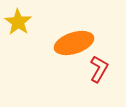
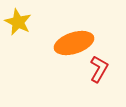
yellow star: rotated 8 degrees counterclockwise
